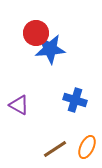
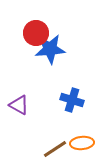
blue cross: moved 3 px left
orange ellipse: moved 5 px left, 4 px up; rotated 60 degrees clockwise
